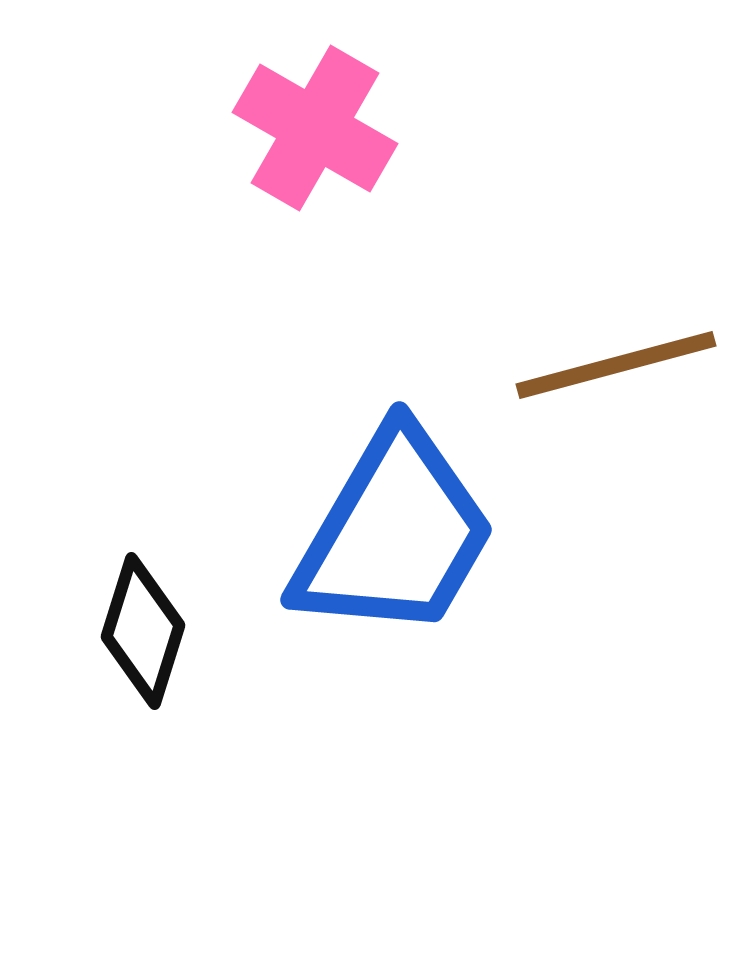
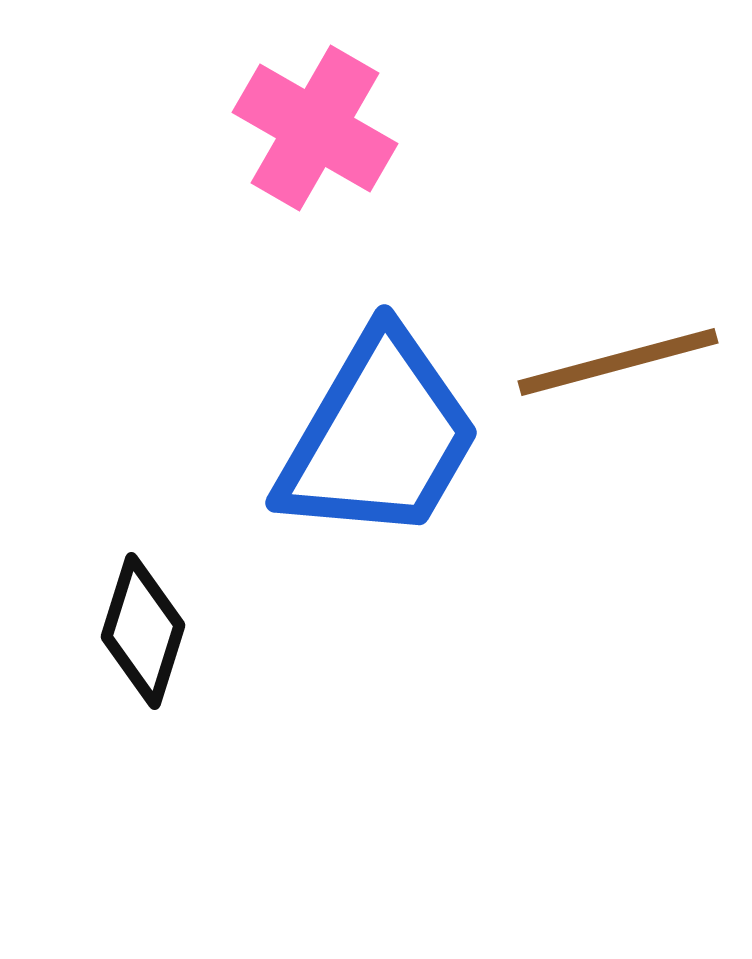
brown line: moved 2 px right, 3 px up
blue trapezoid: moved 15 px left, 97 px up
